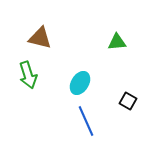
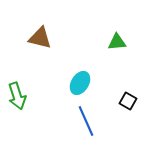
green arrow: moved 11 px left, 21 px down
